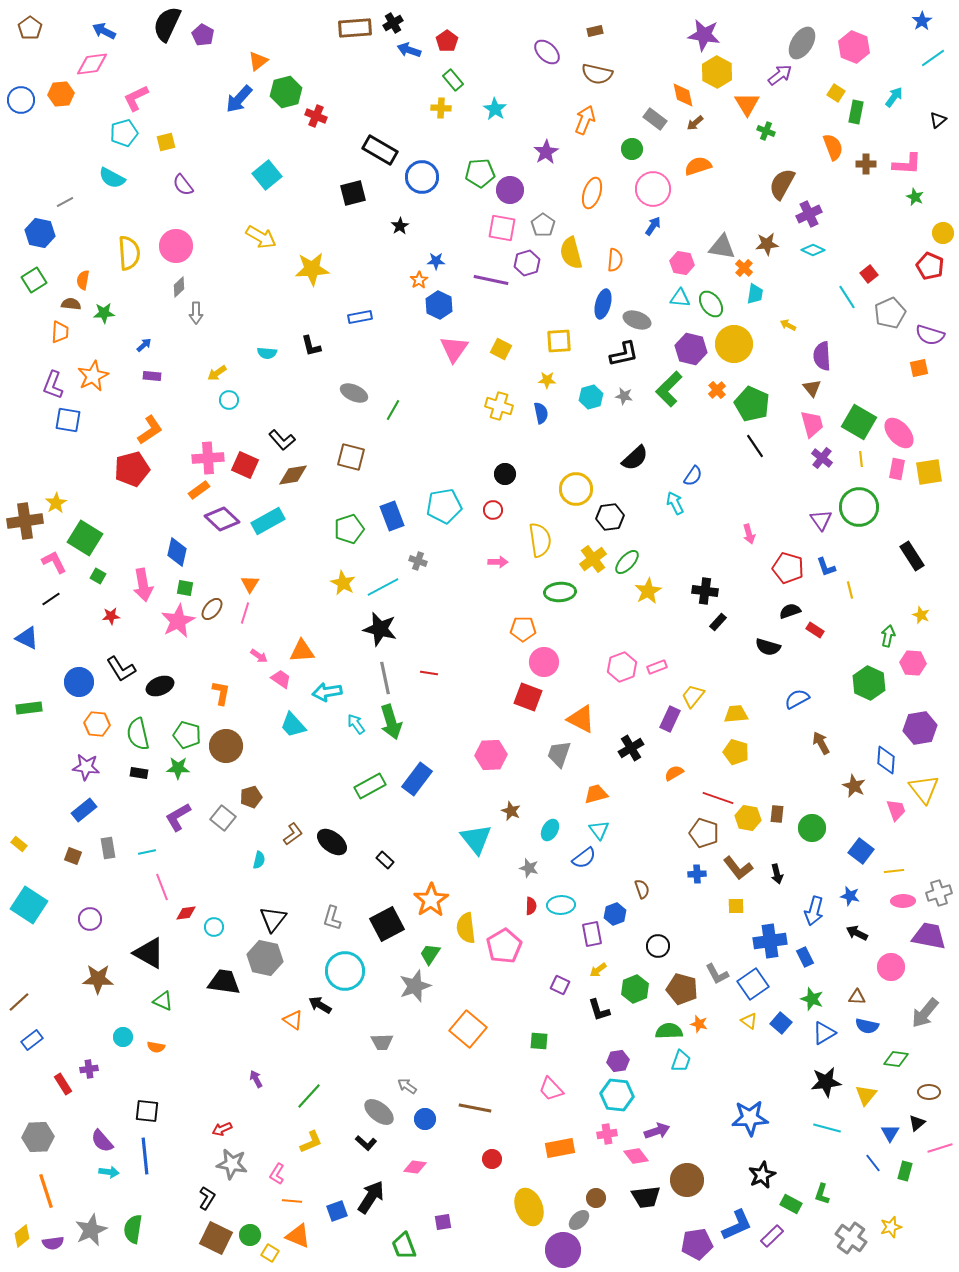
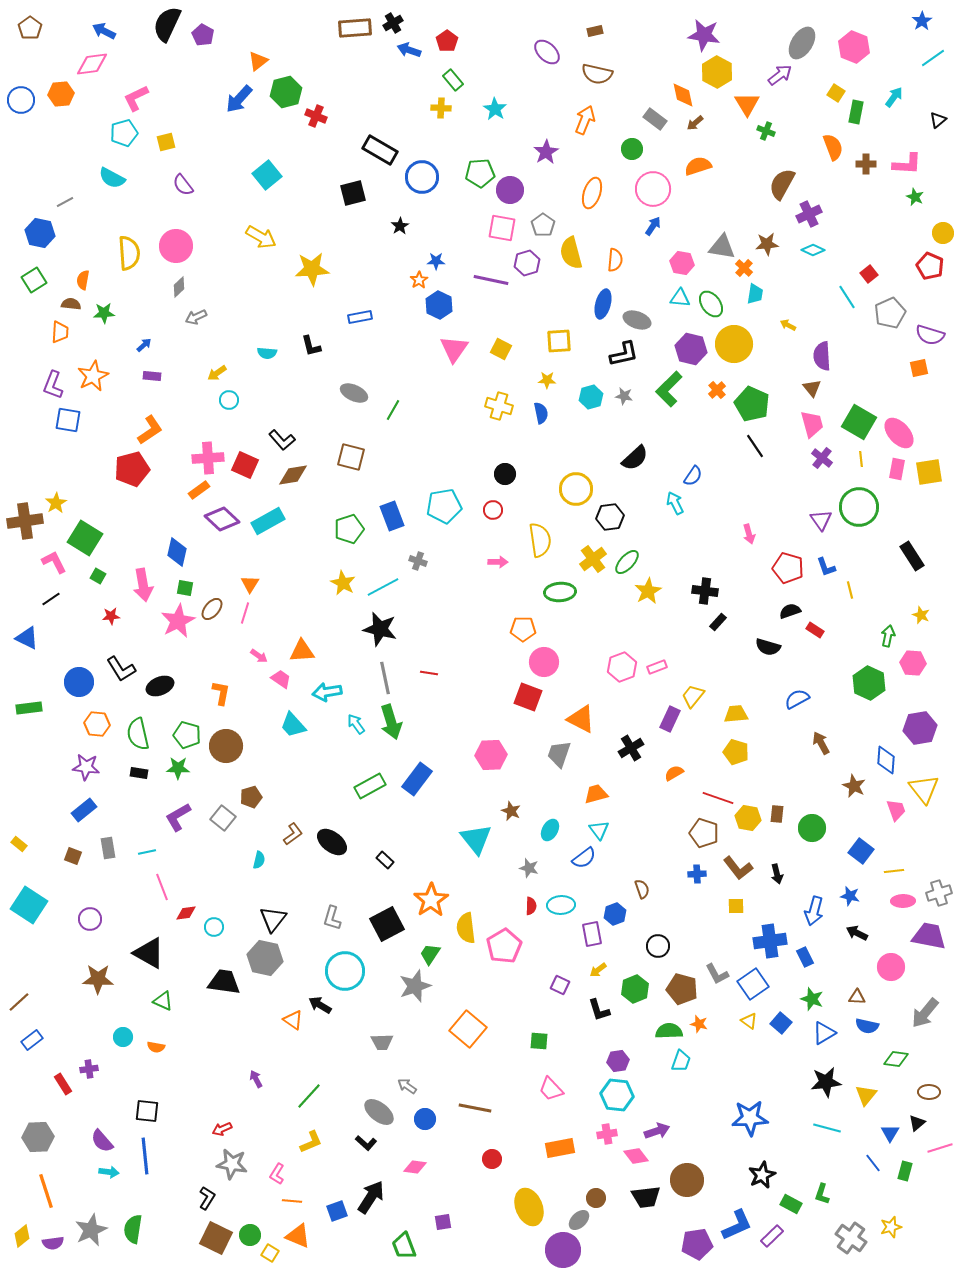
gray arrow at (196, 313): moved 4 px down; rotated 65 degrees clockwise
